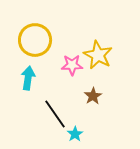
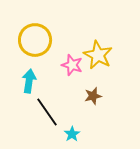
pink star: rotated 20 degrees clockwise
cyan arrow: moved 1 px right, 3 px down
brown star: rotated 18 degrees clockwise
black line: moved 8 px left, 2 px up
cyan star: moved 3 px left
